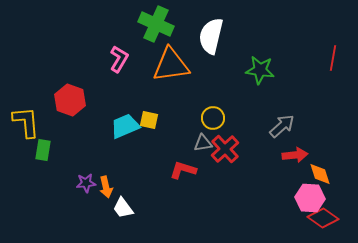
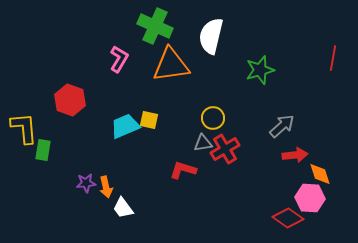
green cross: moved 1 px left, 2 px down
green star: rotated 24 degrees counterclockwise
yellow L-shape: moved 2 px left, 6 px down
red cross: rotated 12 degrees clockwise
red diamond: moved 35 px left
